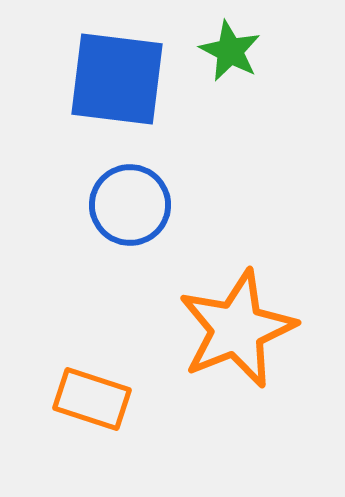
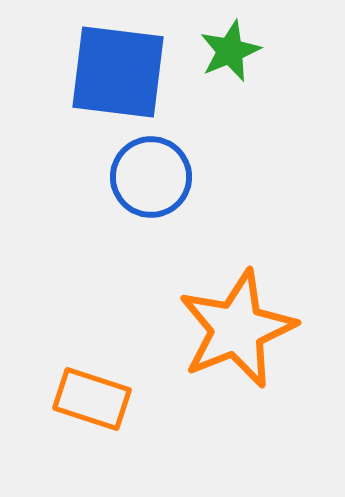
green star: rotated 22 degrees clockwise
blue square: moved 1 px right, 7 px up
blue circle: moved 21 px right, 28 px up
